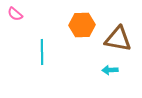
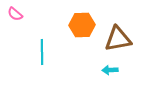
brown triangle: rotated 20 degrees counterclockwise
